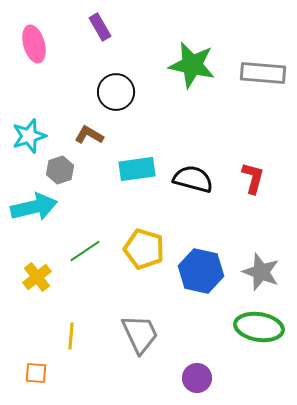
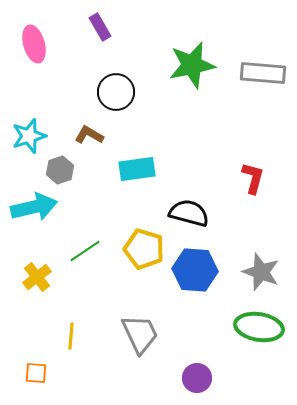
green star: rotated 24 degrees counterclockwise
black semicircle: moved 4 px left, 34 px down
blue hexagon: moved 6 px left, 1 px up; rotated 9 degrees counterclockwise
